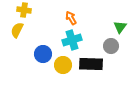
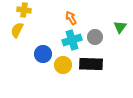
gray circle: moved 16 px left, 9 px up
